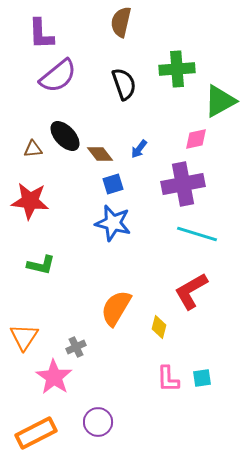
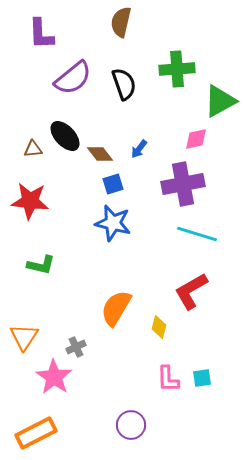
purple semicircle: moved 15 px right, 2 px down
purple circle: moved 33 px right, 3 px down
